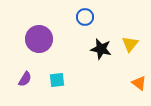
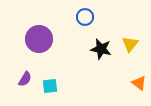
cyan square: moved 7 px left, 6 px down
